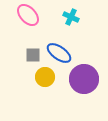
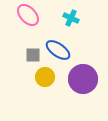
cyan cross: moved 1 px down
blue ellipse: moved 1 px left, 3 px up
purple circle: moved 1 px left
